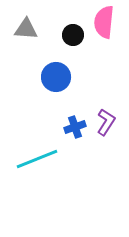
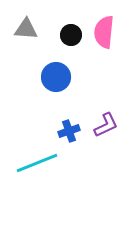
pink semicircle: moved 10 px down
black circle: moved 2 px left
purple L-shape: moved 3 px down; rotated 32 degrees clockwise
blue cross: moved 6 px left, 4 px down
cyan line: moved 4 px down
